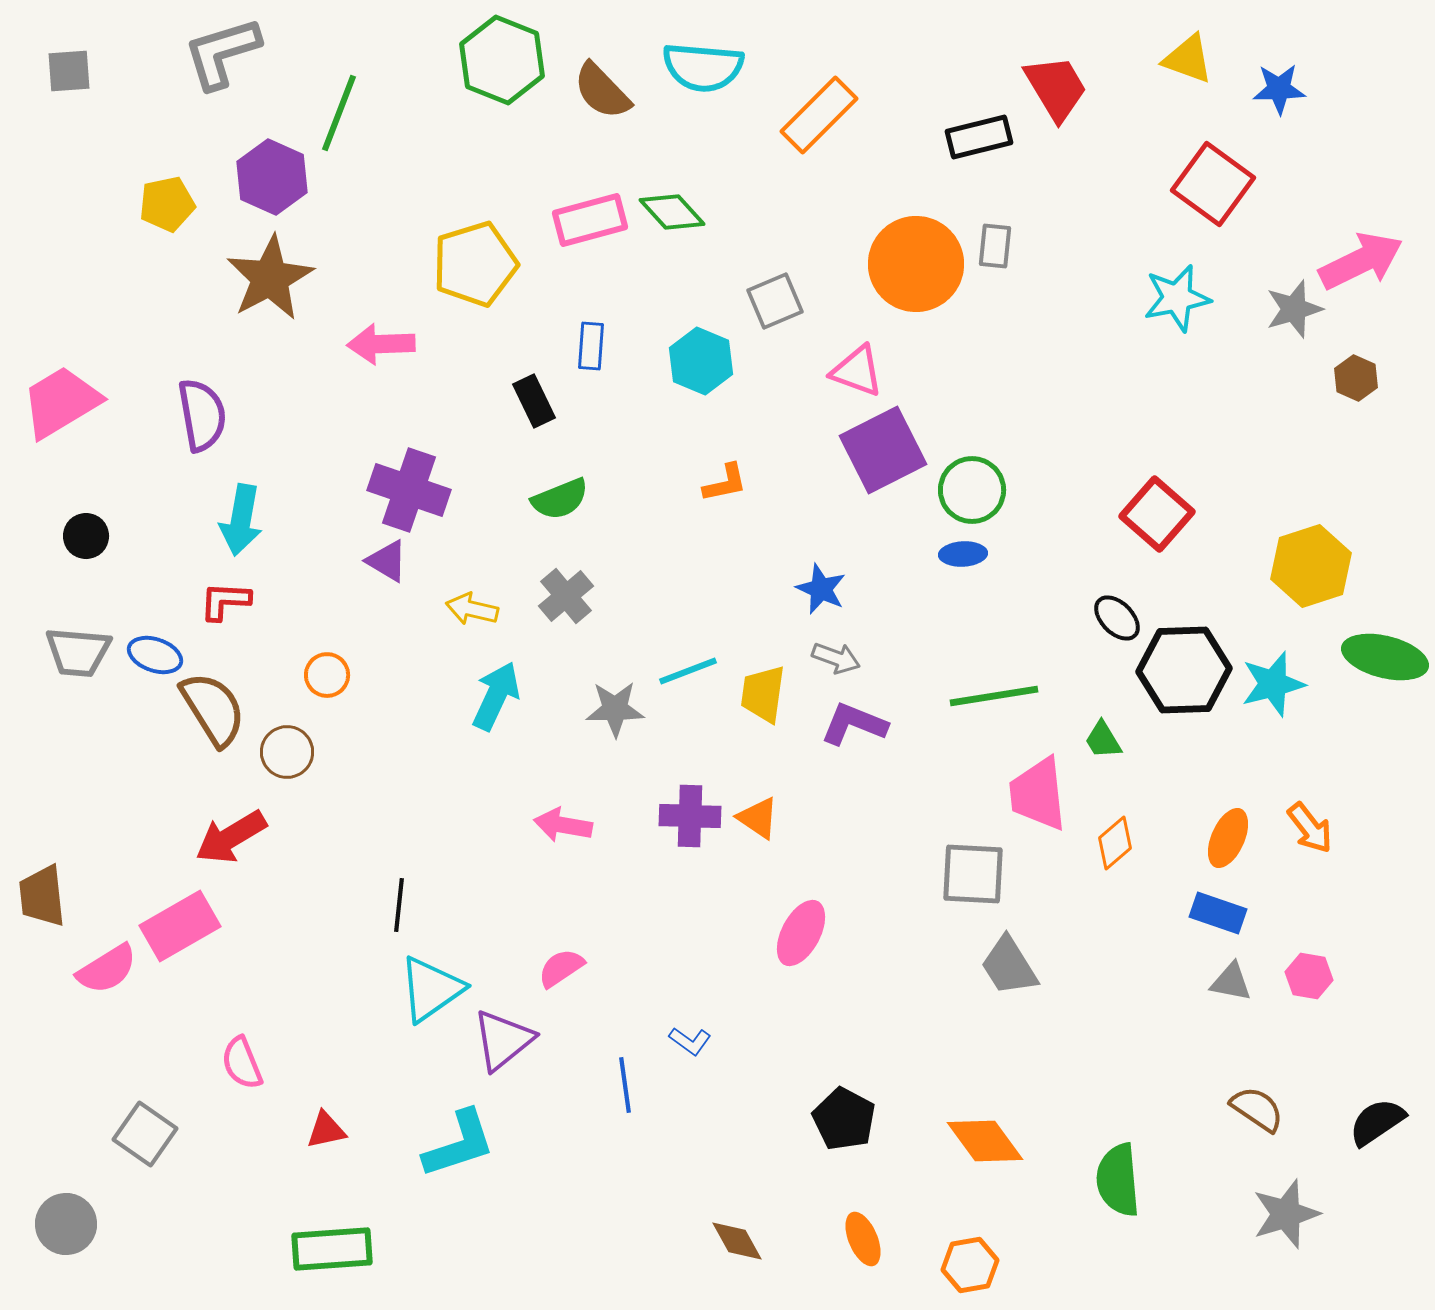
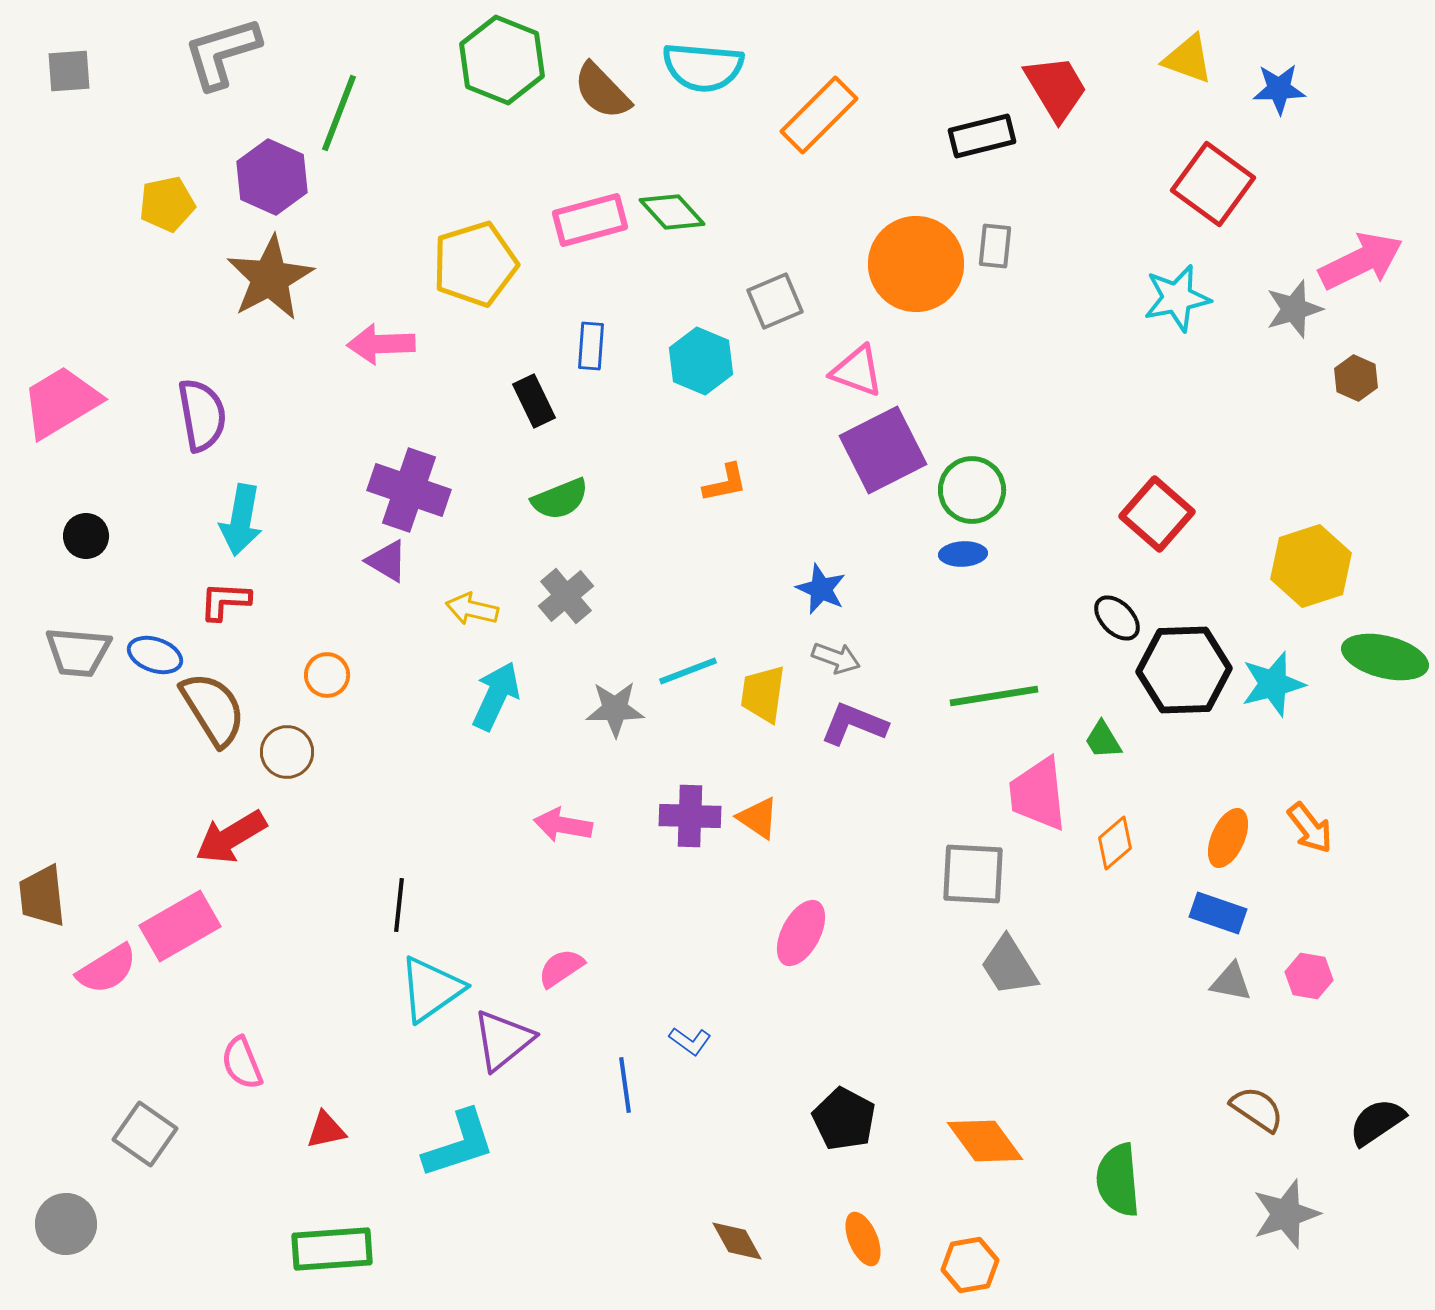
black rectangle at (979, 137): moved 3 px right, 1 px up
